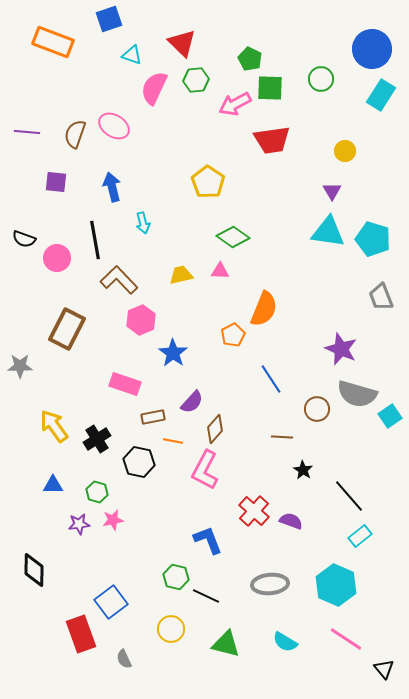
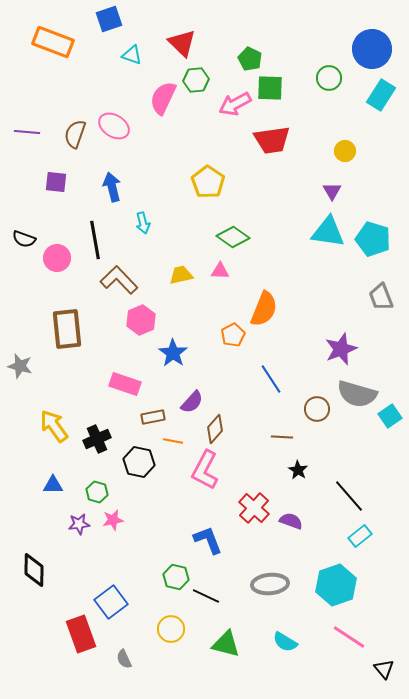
green circle at (321, 79): moved 8 px right, 1 px up
pink semicircle at (154, 88): moved 9 px right, 10 px down
brown rectangle at (67, 329): rotated 33 degrees counterclockwise
purple star at (341, 349): rotated 28 degrees clockwise
gray star at (20, 366): rotated 15 degrees clockwise
black cross at (97, 439): rotated 8 degrees clockwise
black star at (303, 470): moved 5 px left
red cross at (254, 511): moved 3 px up
cyan hexagon at (336, 585): rotated 18 degrees clockwise
pink line at (346, 639): moved 3 px right, 2 px up
